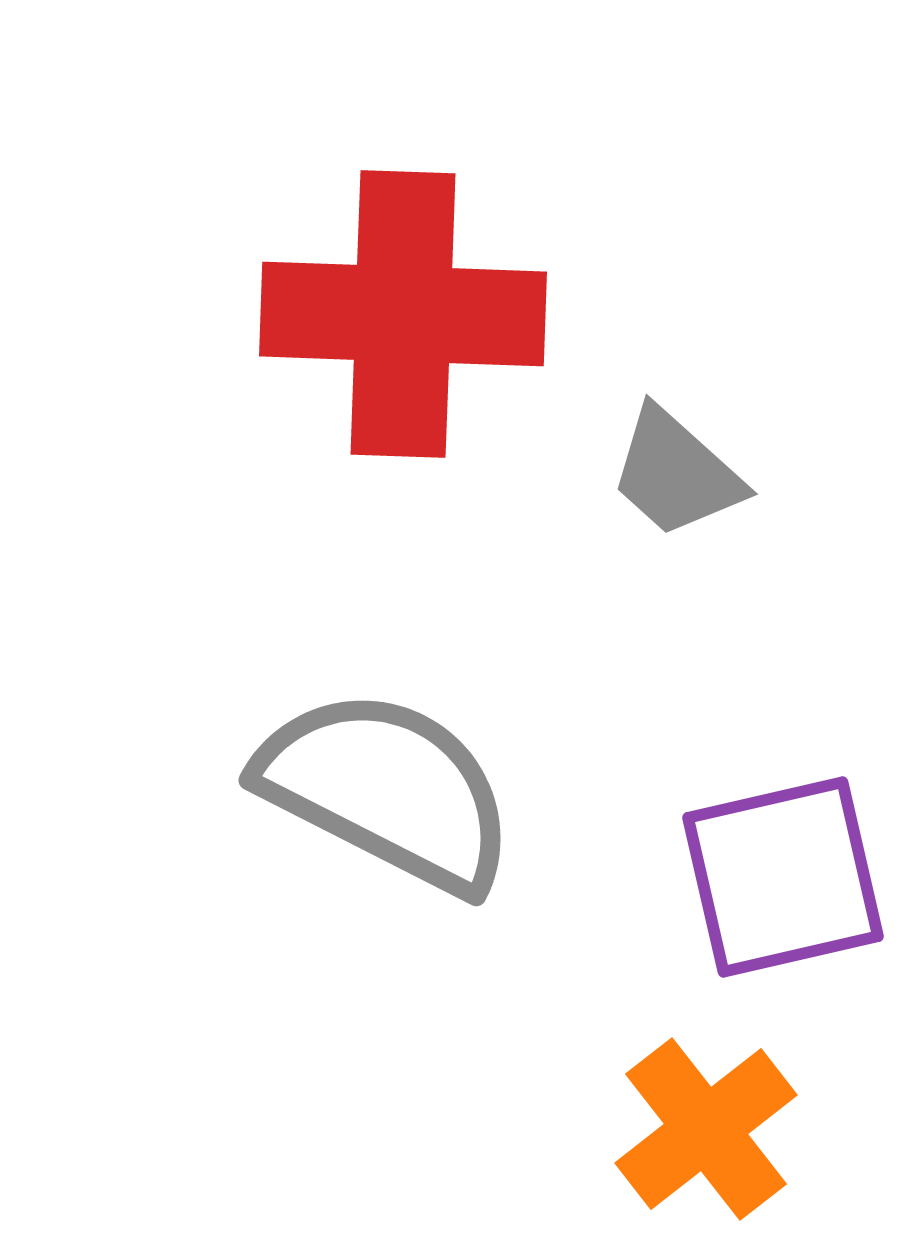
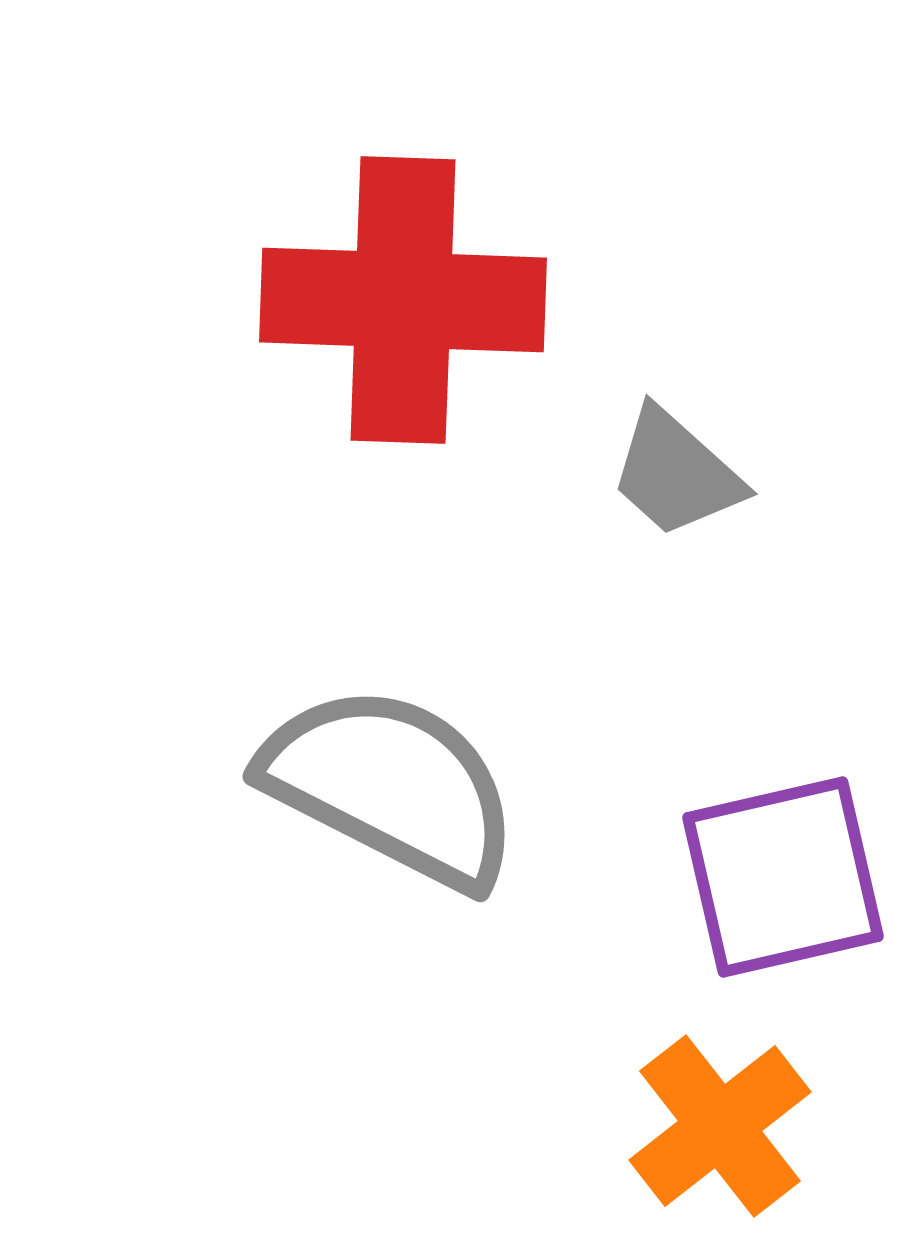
red cross: moved 14 px up
gray semicircle: moved 4 px right, 4 px up
orange cross: moved 14 px right, 3 px up
